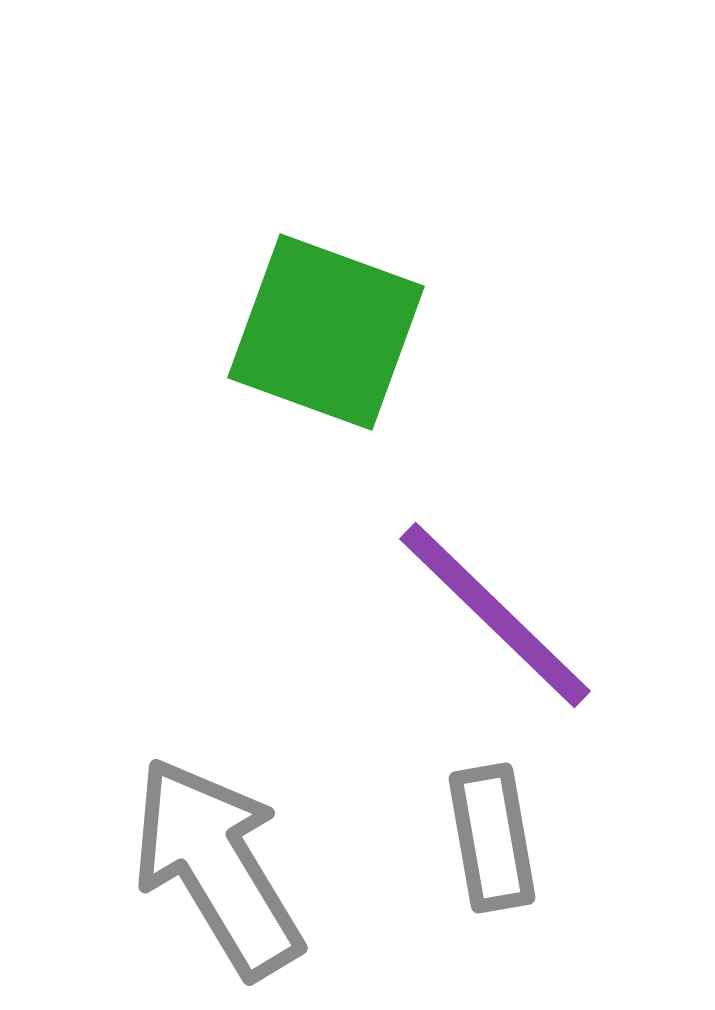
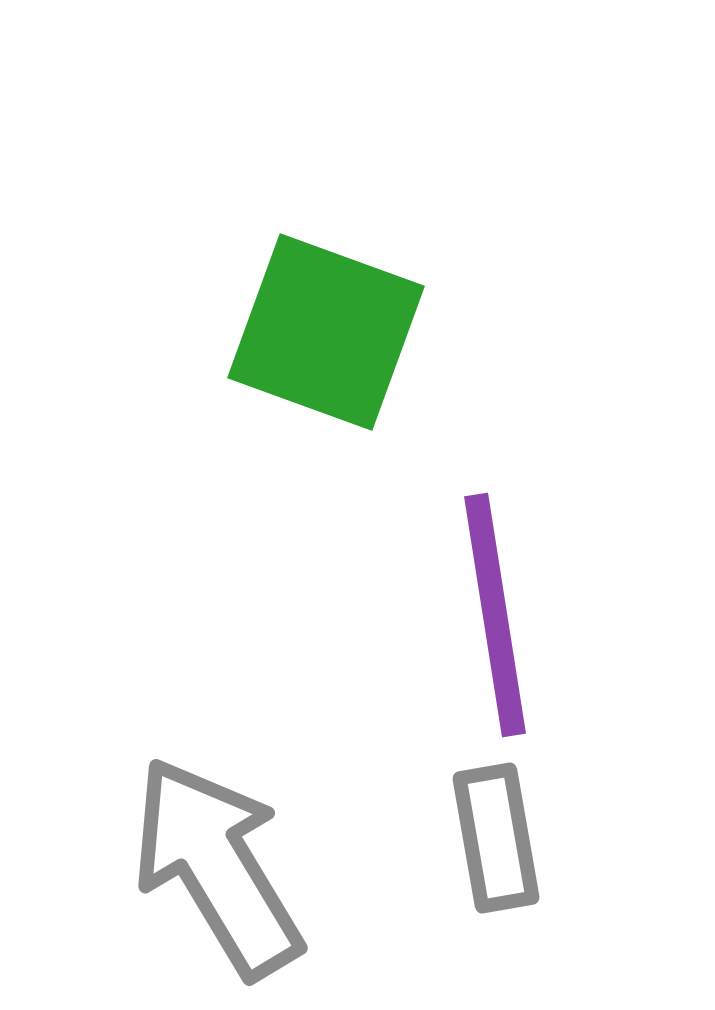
purple line: rotated 37 degrees clockwise
gray rectangle: moved 4 px right
